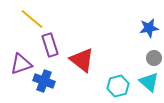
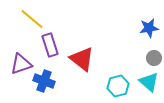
red triangle: moved 1 px up
